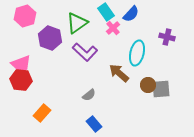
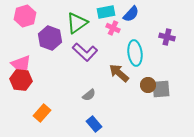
cyan rectangle: rotated 66 degrees counterclockwise
pink cross: rotated 24 degrees counterclockwise
cyan ellipse: moved 2 px left; rotated 20 degrees counterclockwise
